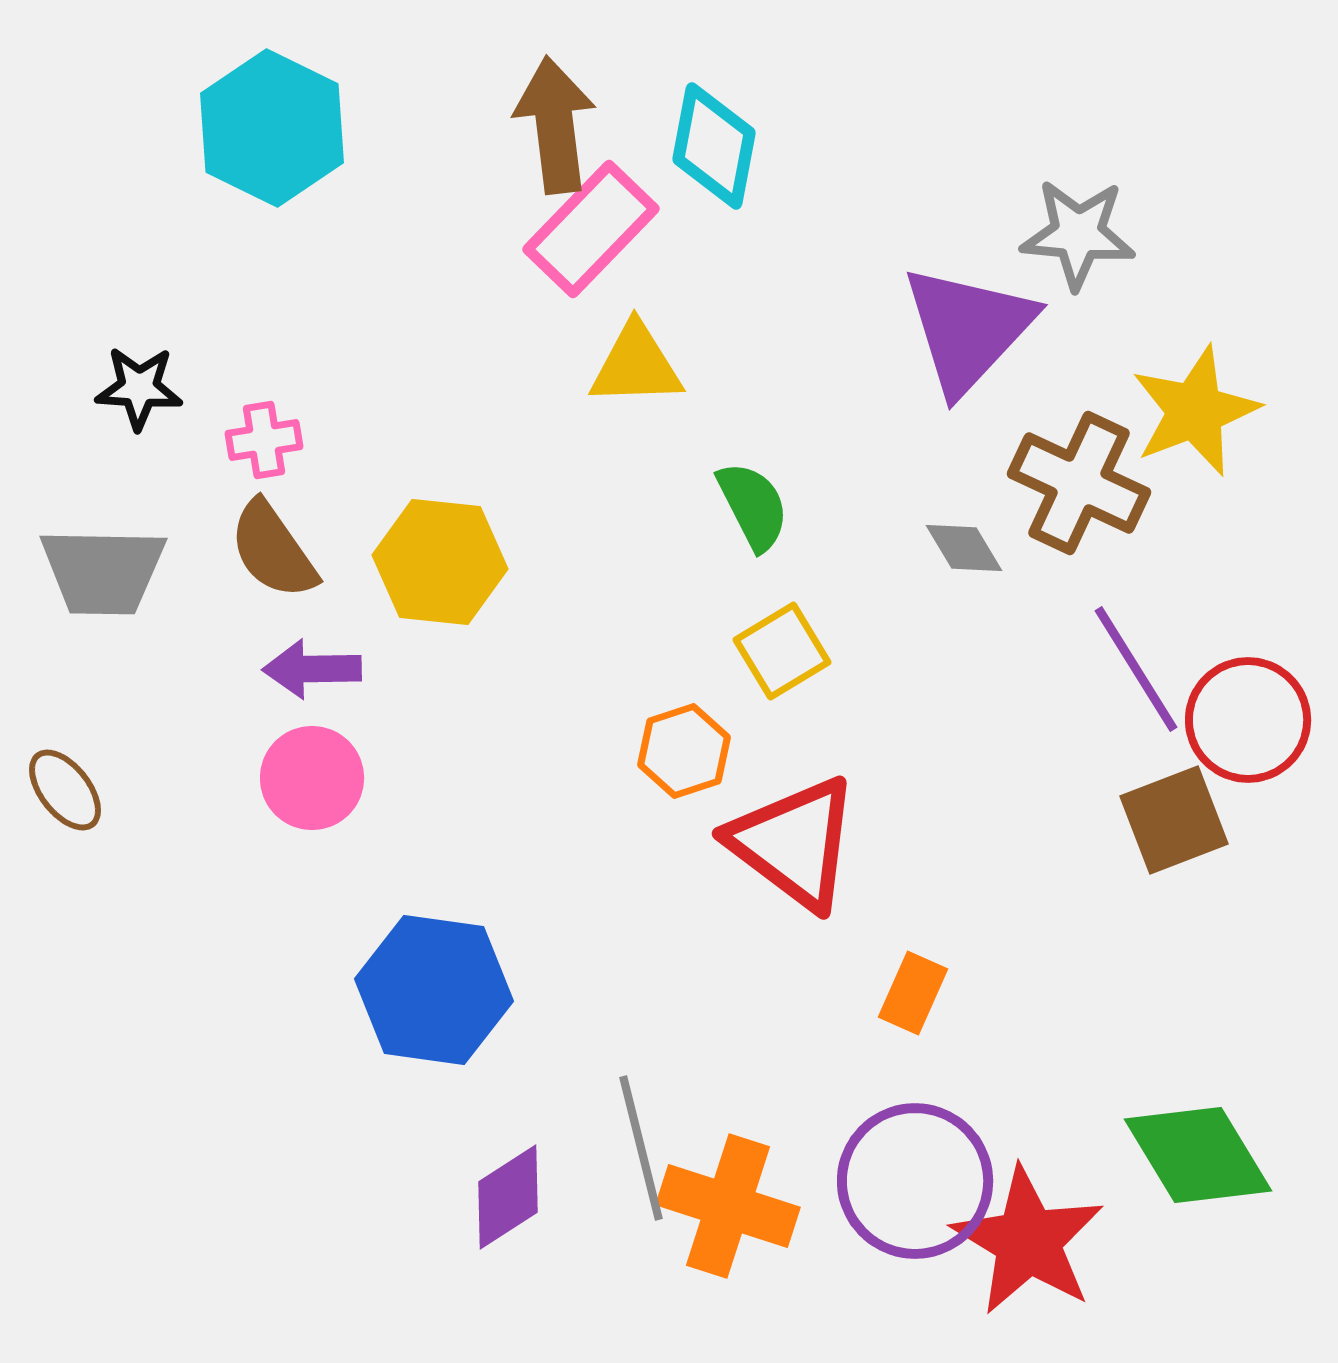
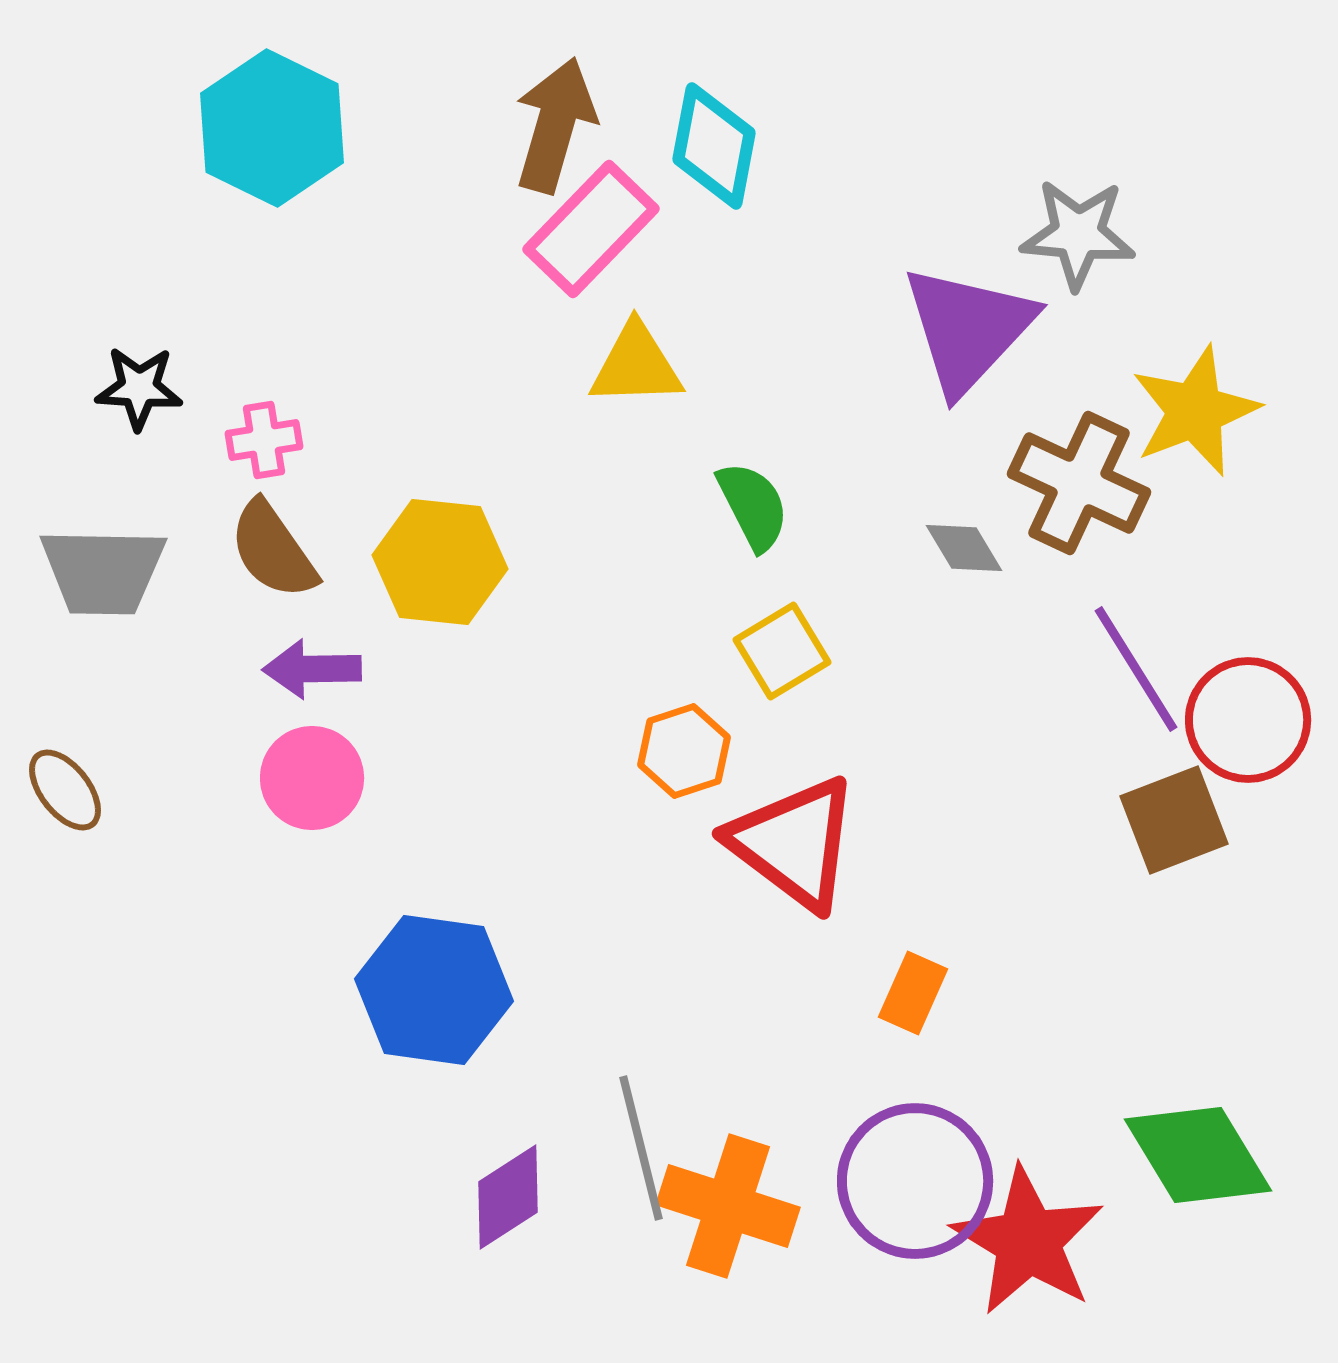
brown arrow: rotated 23 degrees clockwise
